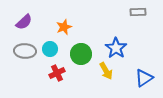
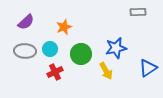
purple semicircle: moved 2 px right
blue star: rotated 25 degrees clockwise
red cross: moved 2 px left, 1 px up
blue triangle: moved 4 px right, 10 px up
